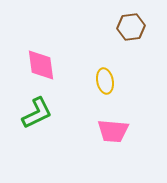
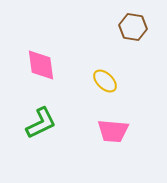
brown hexagon: moved 2 px right; rotated 16 degrees clockwise
yellow ellipse: rotated 35 degrees counterclockwise
green L-shape: moved 4 px right, 10 px down
